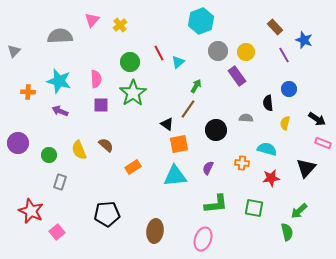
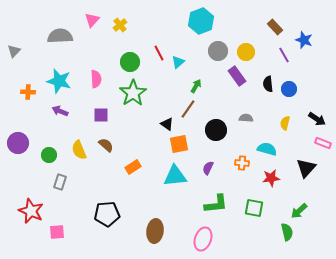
black semicircle at (268, 103): moved 19 px up
purple square at (101, 105): moved 10 px down
pink square at (57, 232): rotated 35 degrees clockwise
